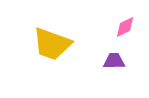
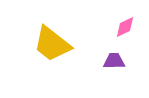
yellow trapezoid: rotated 18 degrees clockwise
